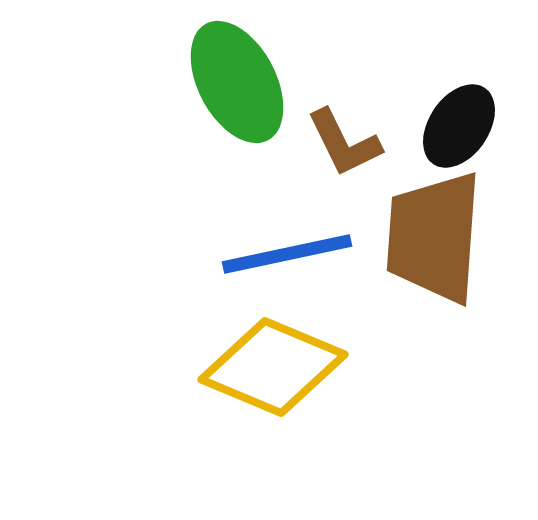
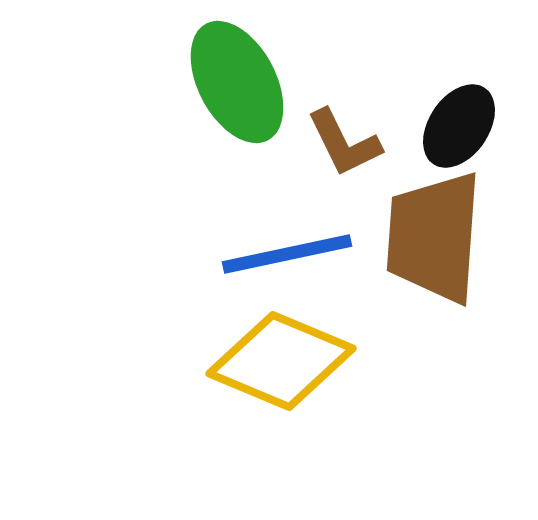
yellow diamond: moved 8 px right, 6 px up
